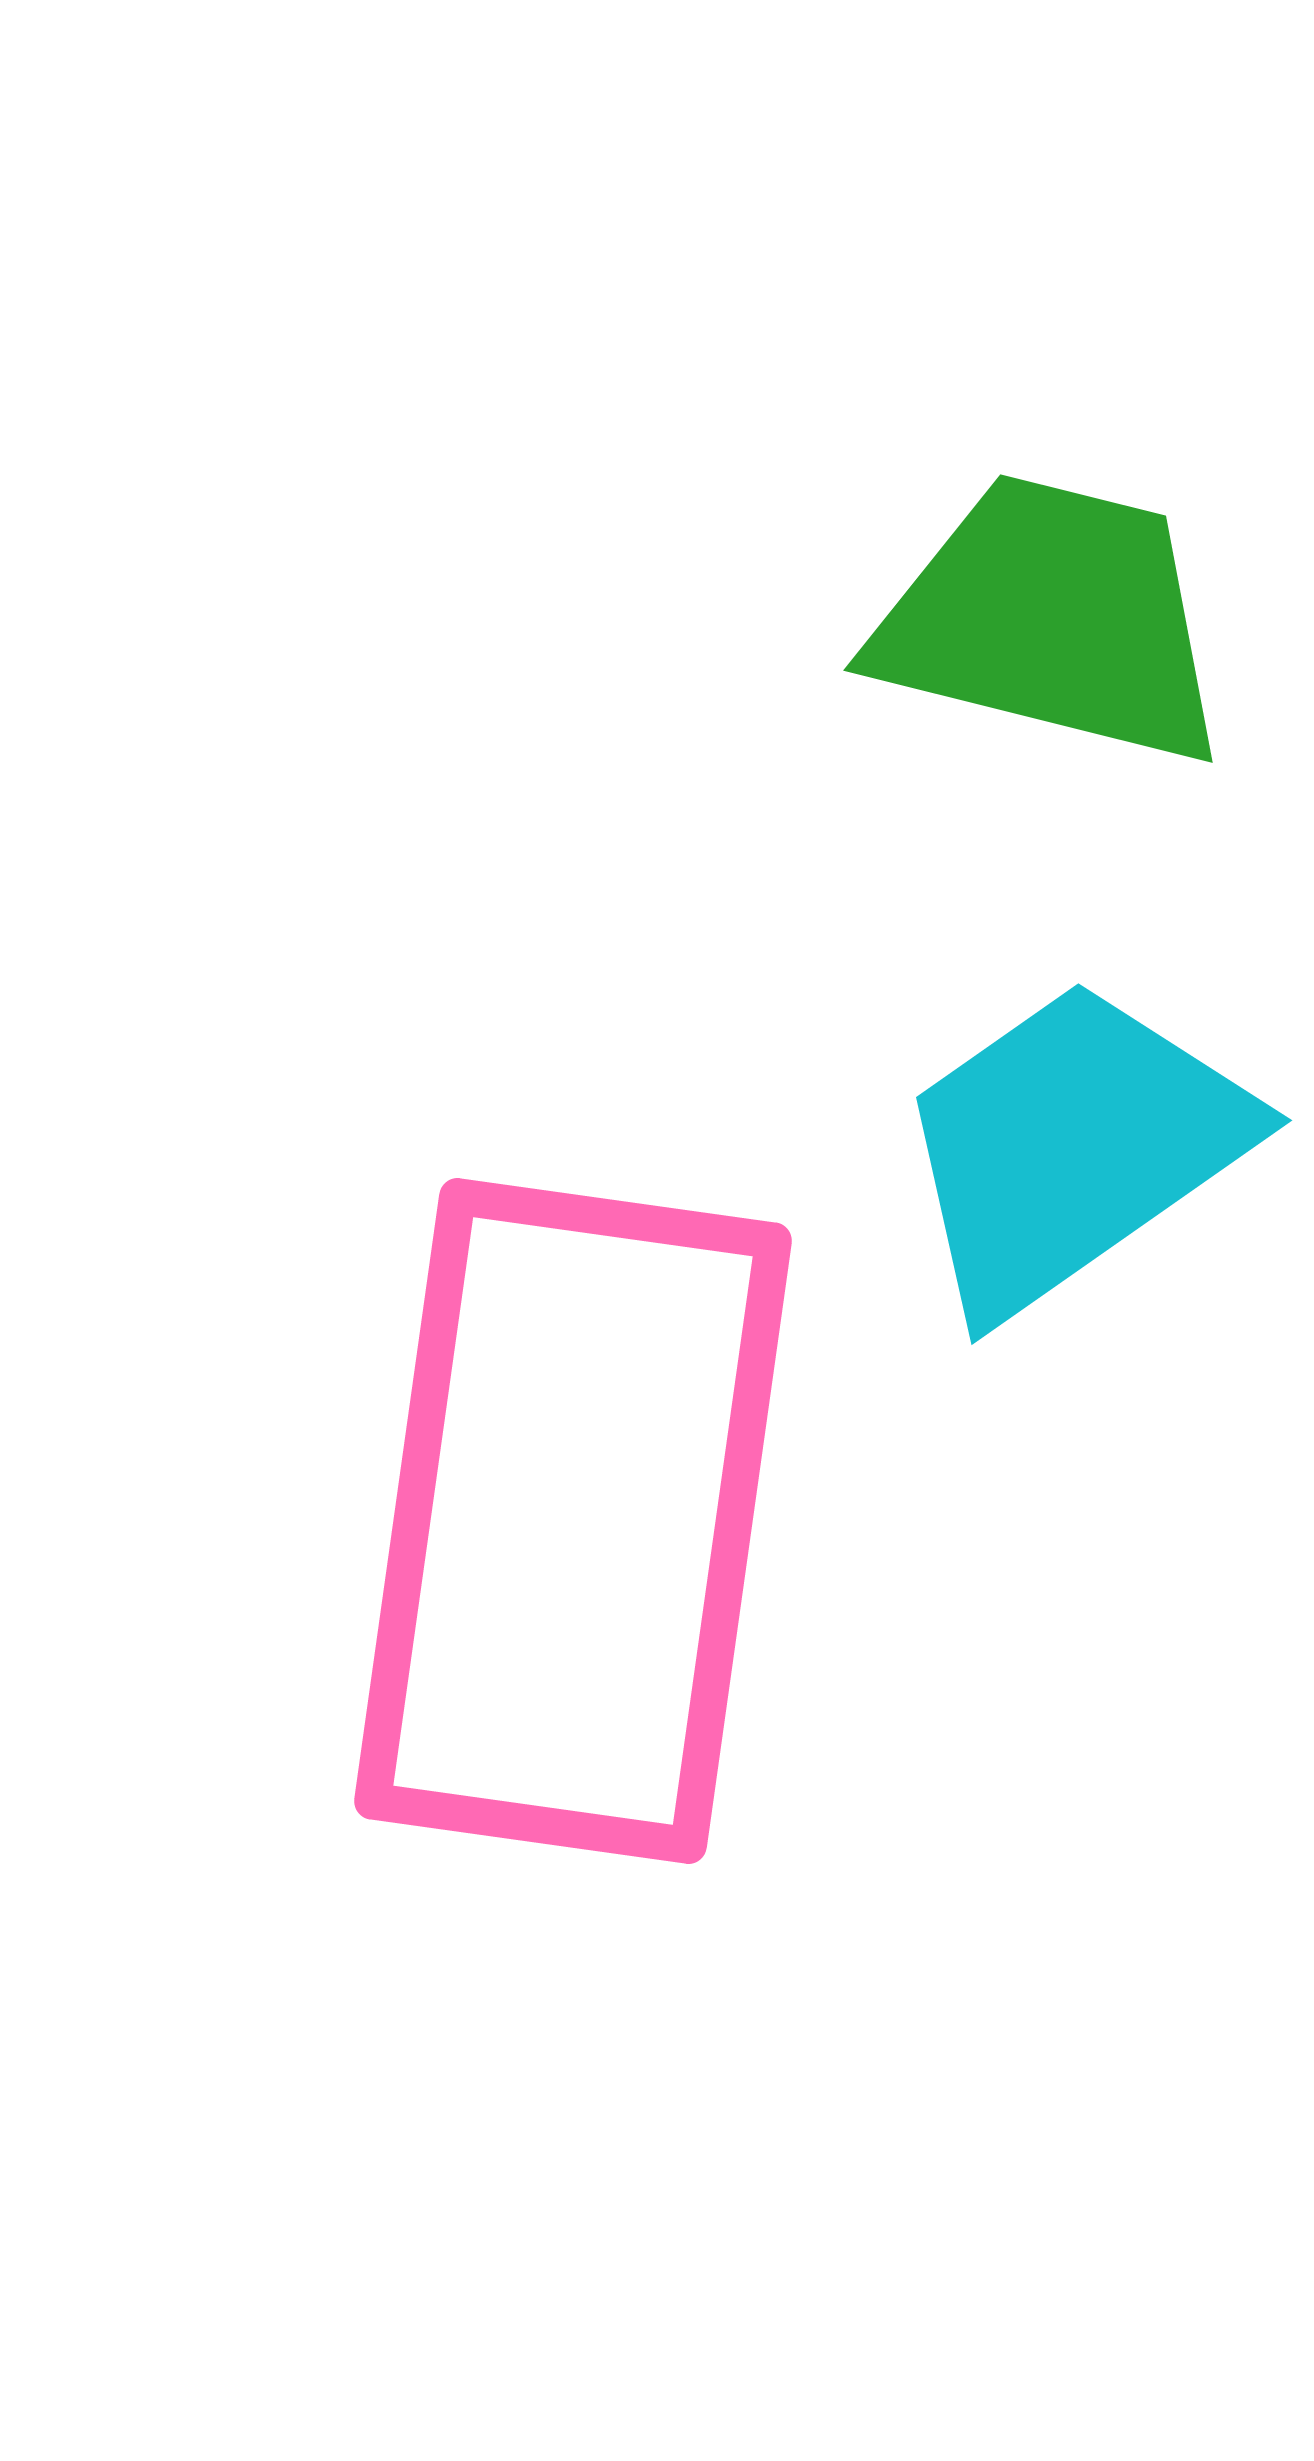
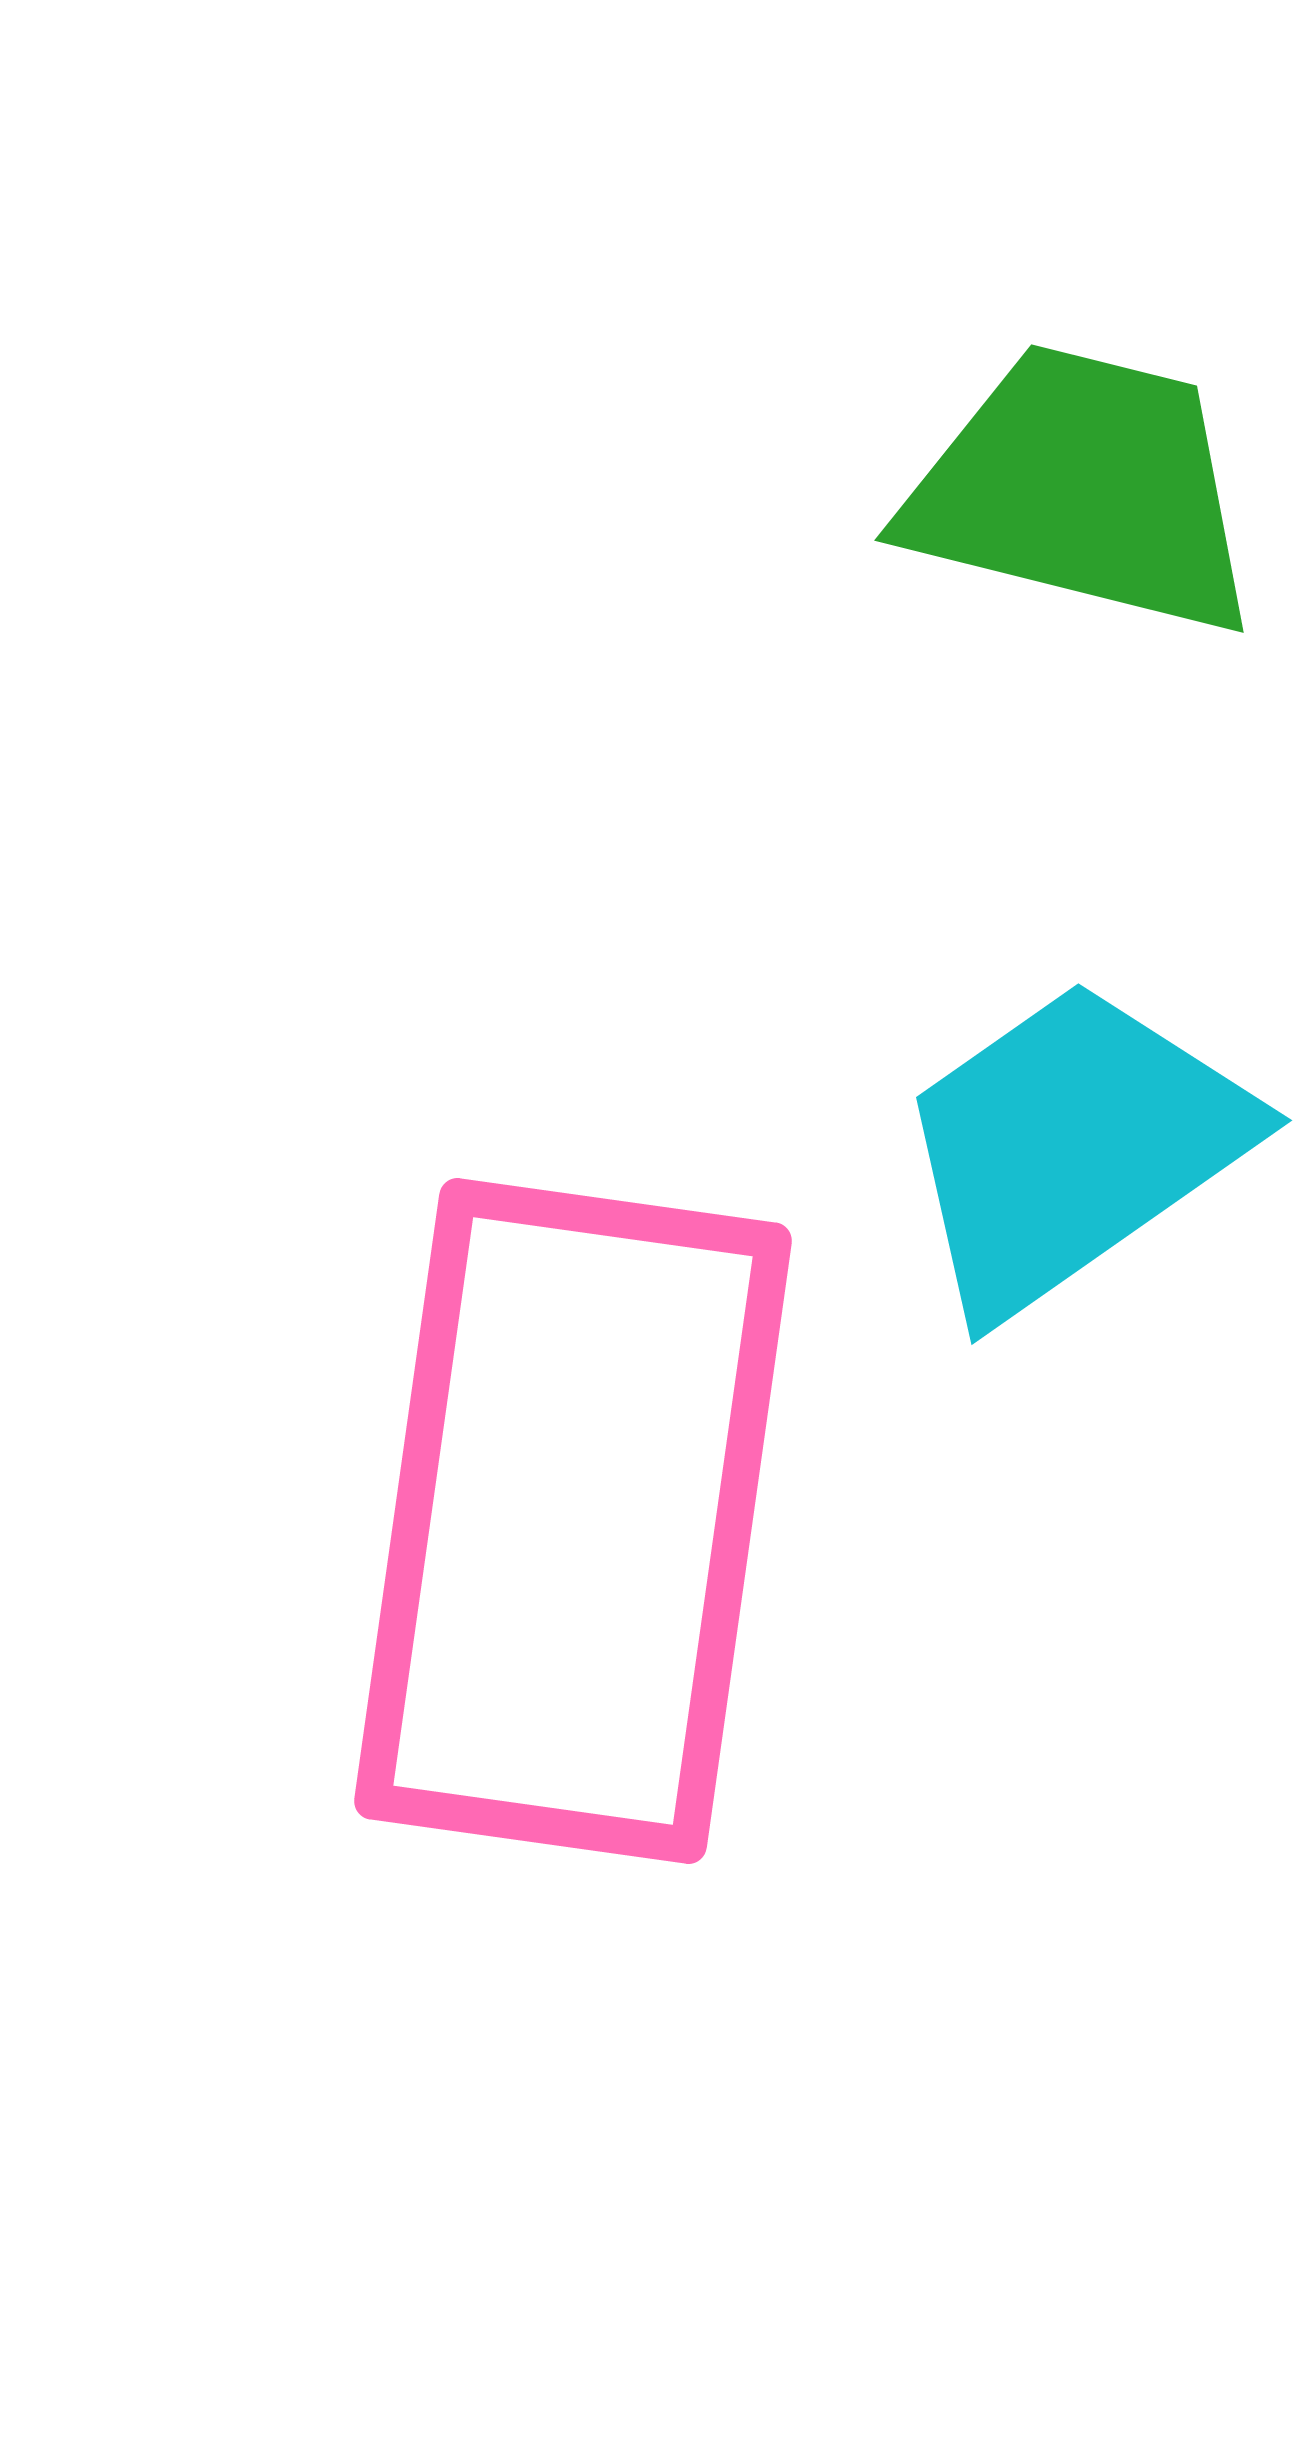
green trapezoid: moved 31 px right, 130 px up
